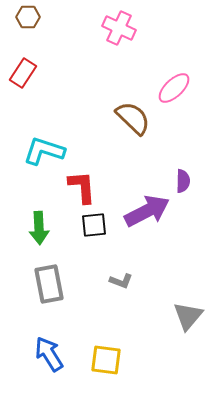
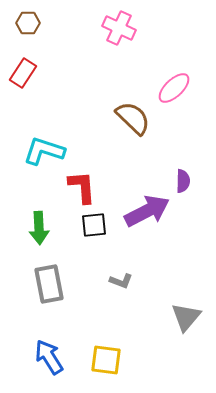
brown hexagon: moved 6 px down
gray triangle: moved 2 px left, 1 px down
blue arrow: moved 3 px down
